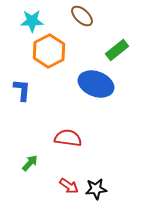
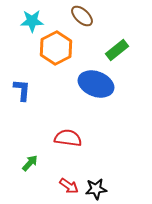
orange hexagon: moved 7 px right, 3 px up
